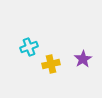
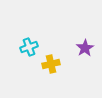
purple star: moved 2 px right, 11 px up
